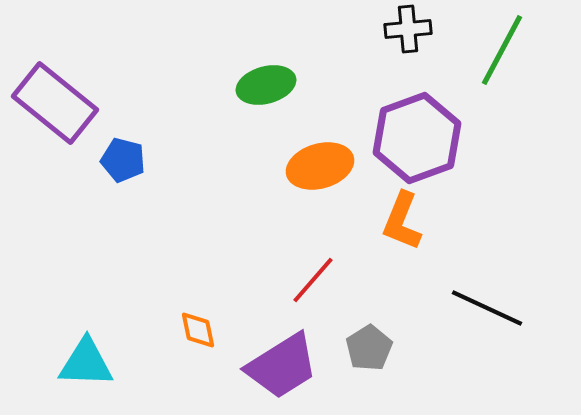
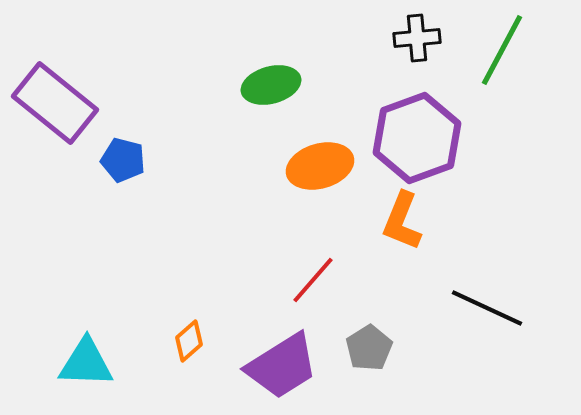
black cross: moved 9 px right, 9 px down
green ellipse: moved 5 px right
orange diamond: moved 9 px left, 11 px down; rotated 60 degrees clockwise
